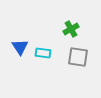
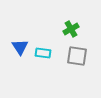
gray square: moved 1 px left, 1 px up
